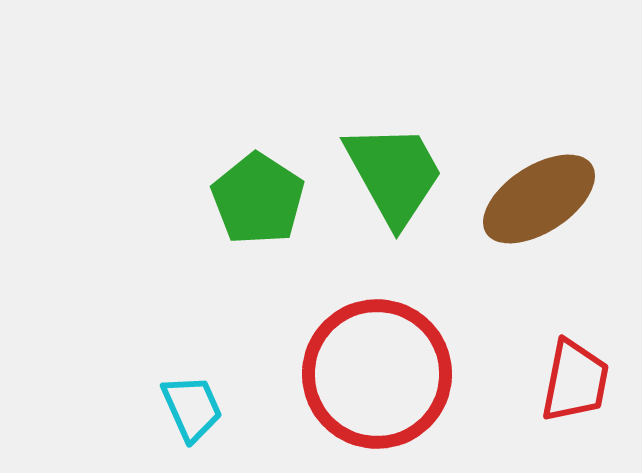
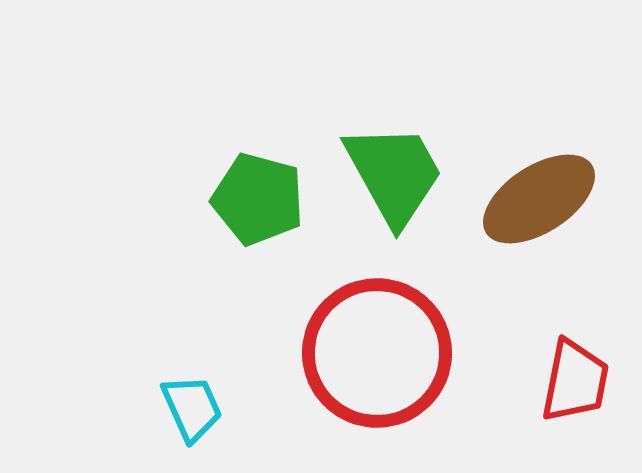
green pentagon: rotated 18 degrees counterclockwise
red circle: moved 21 px up
